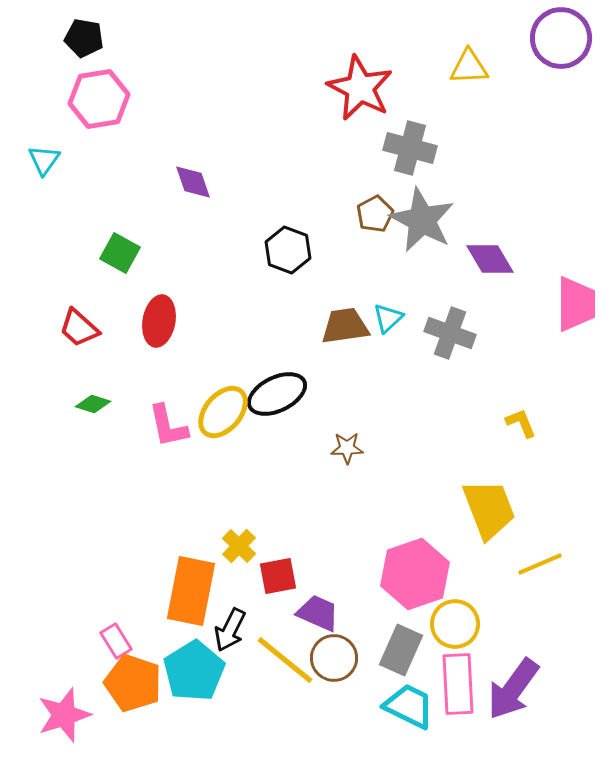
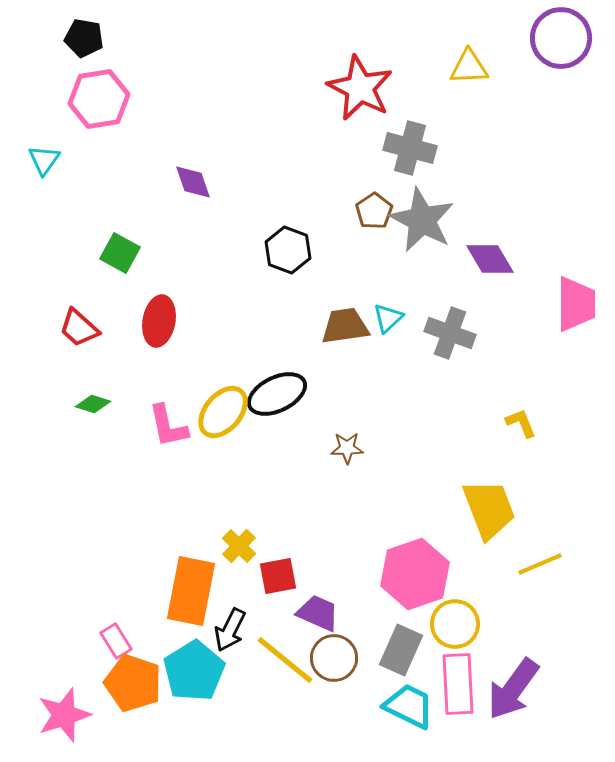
brown pentagon at (375, 214): moved 1 px left, 3 px up; rotated 6 degrees counterclockwise
